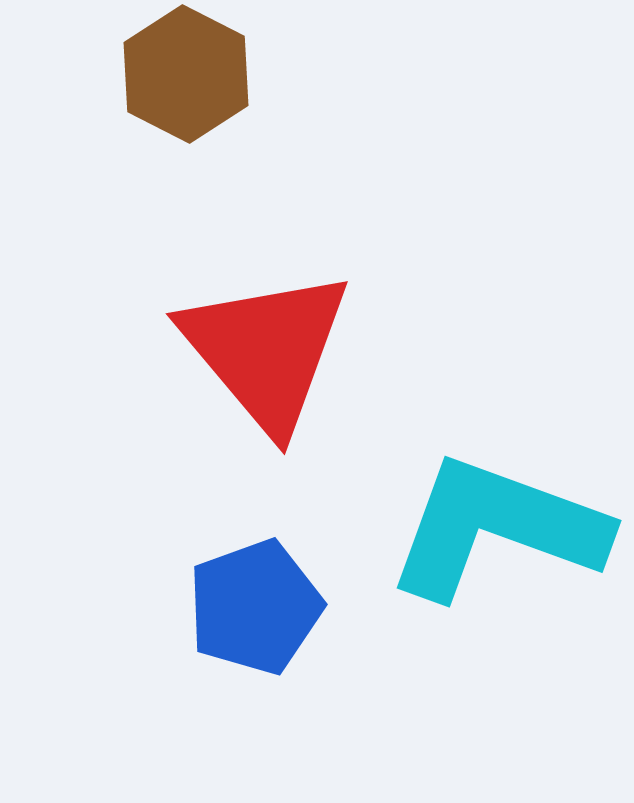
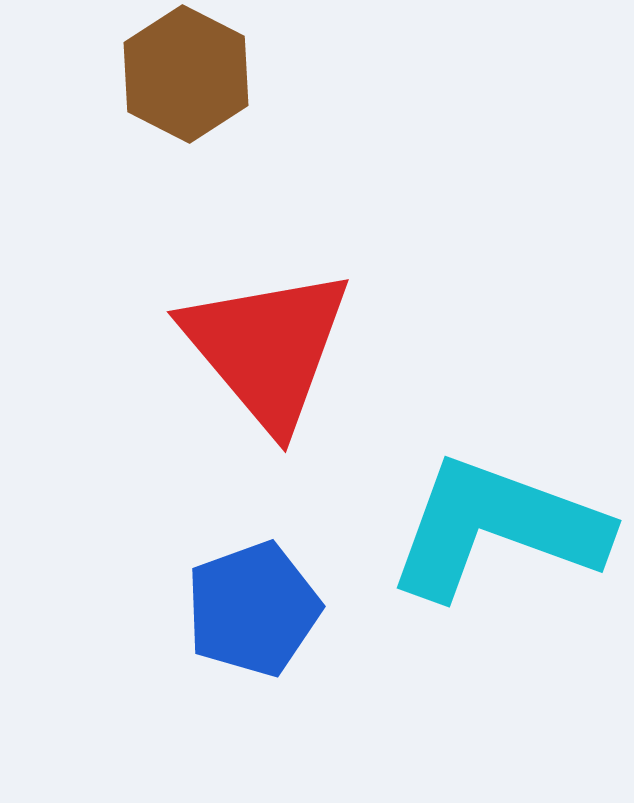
red triangle: moved 1 px right, 2 px up
blue pentagon: moved 2 px left, 2 px down
